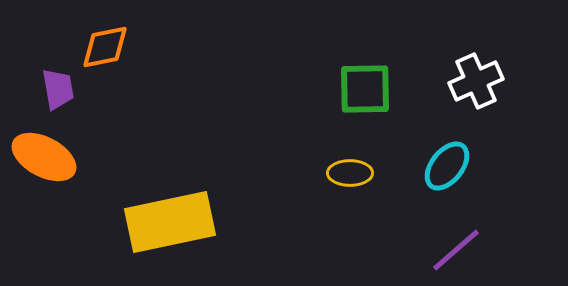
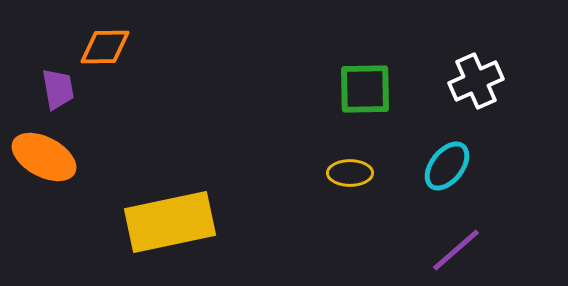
orange diamond: rotated 10 degrees clockwise
